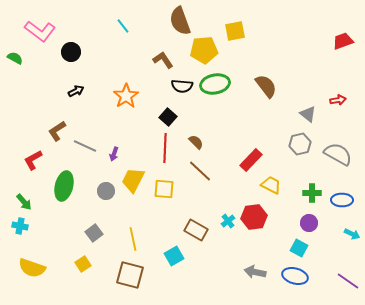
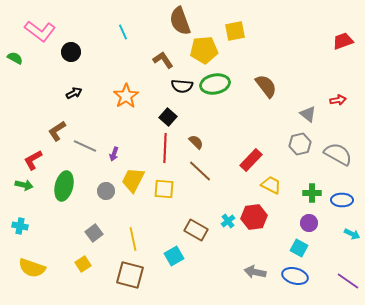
cyan line at (123, 26): moved 6 px down; rotated 14 degrees clockwise
black arrow at (76, 91): moved 2 px left, 2 px down
green arrow at (24, 202): moved 17 px up; rotated 36 degrees counterclockwise
